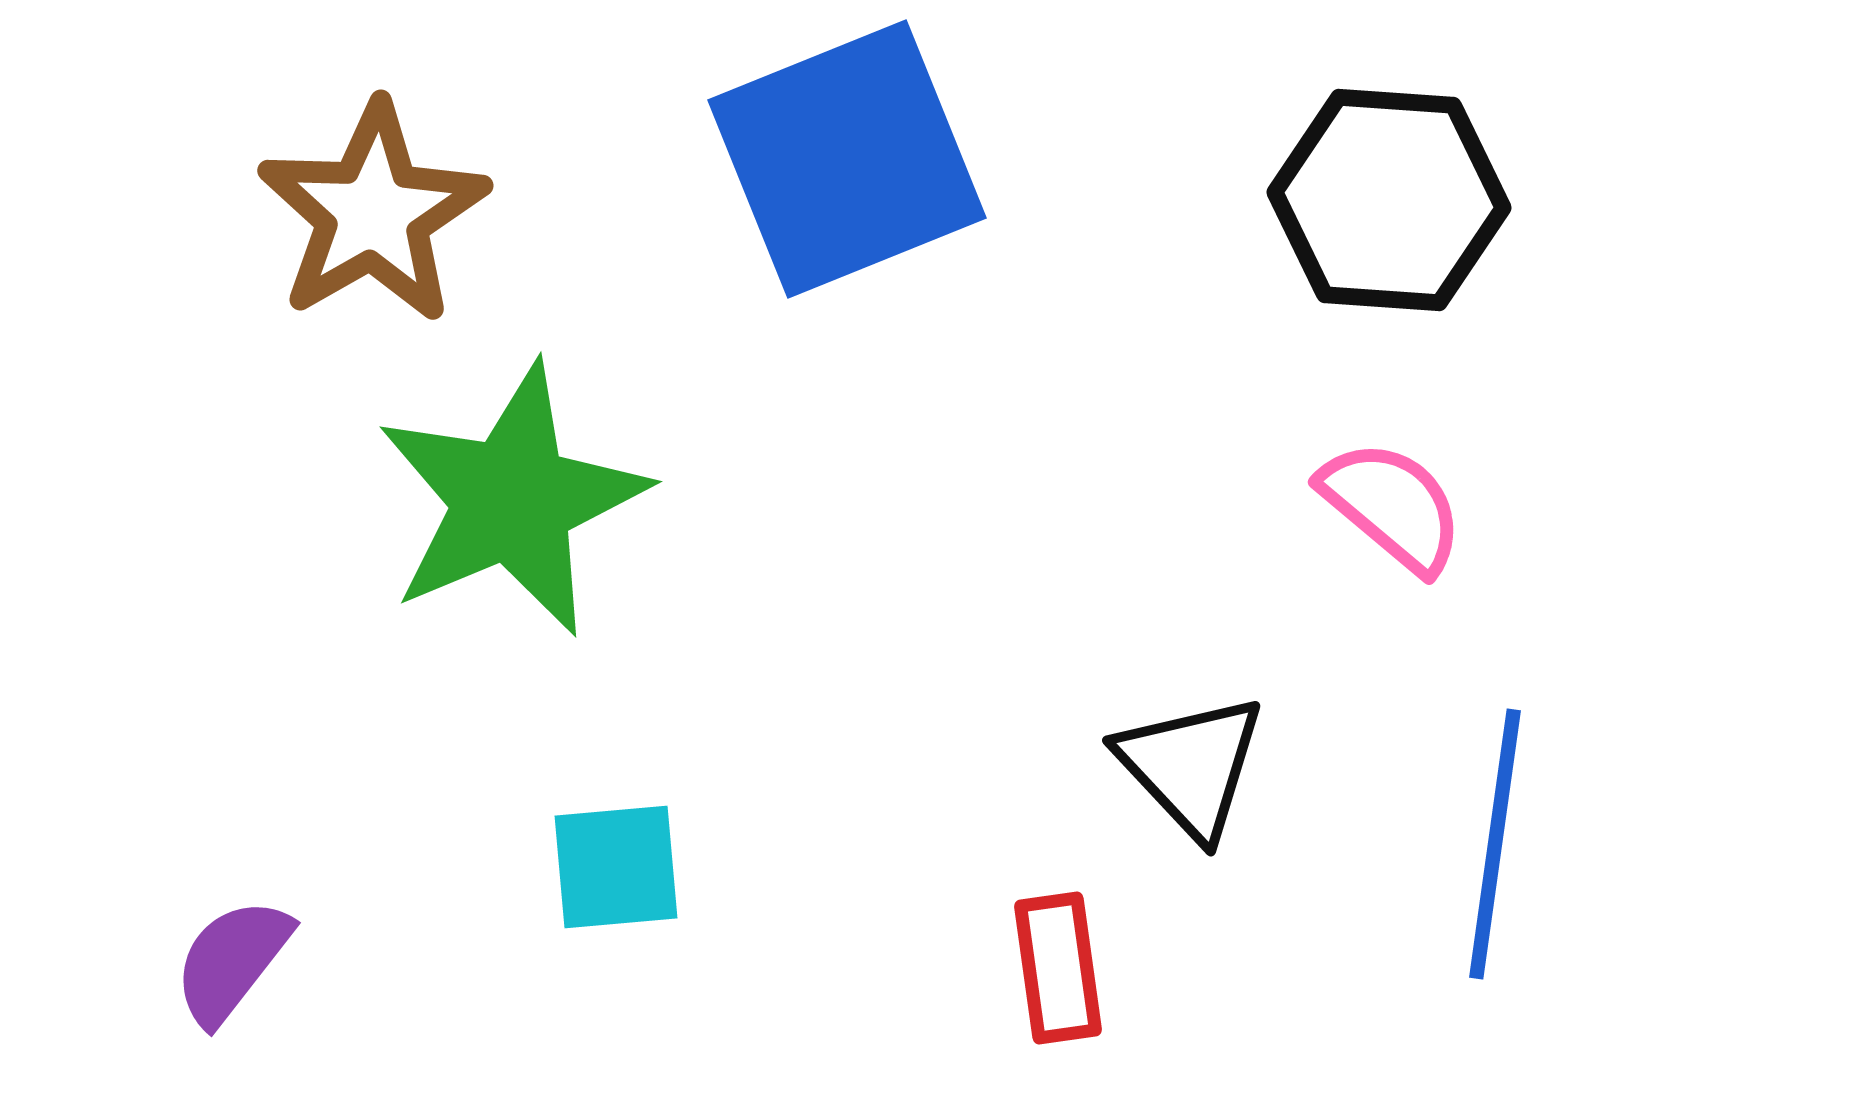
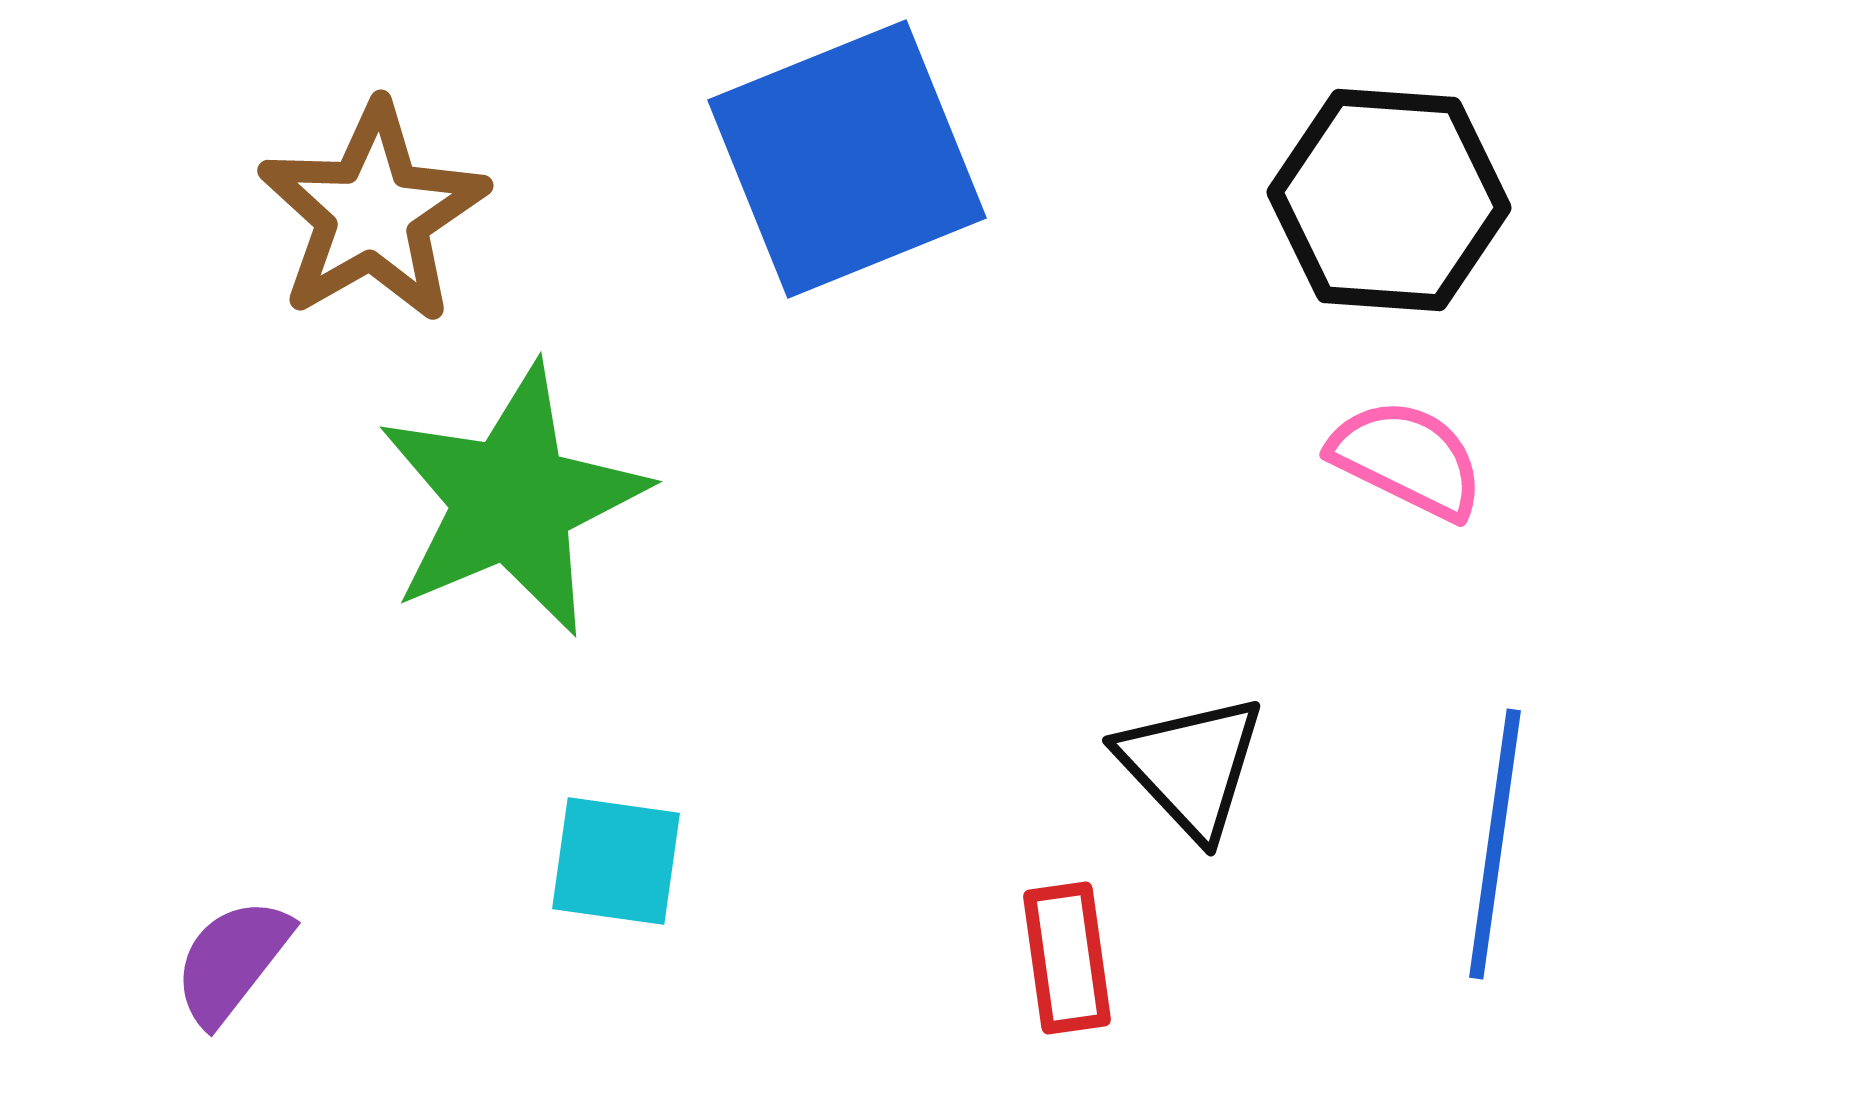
pink semicircle: moved 15 px right, 47 px up; rotated 14 degrees counterclockwise
cyan square: moved 6 px up; rotated 13 degrees clockwise
red rectangle: moved 9 px right, 10 px up
